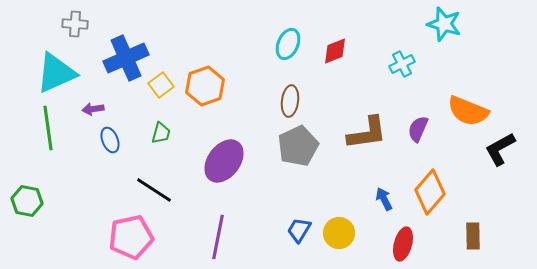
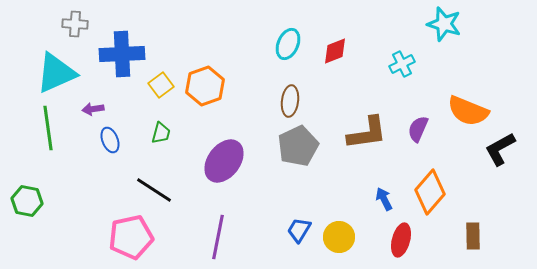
blue cross: moved 4 px left, 4 px up; rotated 21 degrees clockwise
yellow circle: moved 4 px down
red ellipse: moved 2 px left, 4 px up
